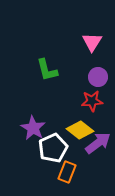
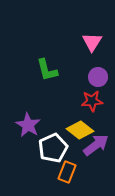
purple star: moved 5 px left, 3 px up
purple arrow: moved 2 px left, 2 px down
